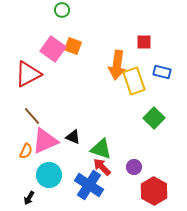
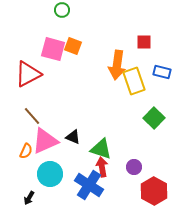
pink square: rotated 20 degrees counterclockwise
red arrow: rotated 36 degrees clockwise
cyan circle: moved 1 px right, 1 px up
